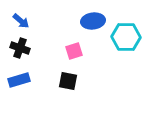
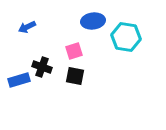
blue arrow: moved 6 px right, 6 px down; rotated 114 degrees clockwise
cyan hexagon: rotated 8 degrees clockwise
black cross: moved 22 px right, 19 px down
black square: moved 7 px right, 5 px up
